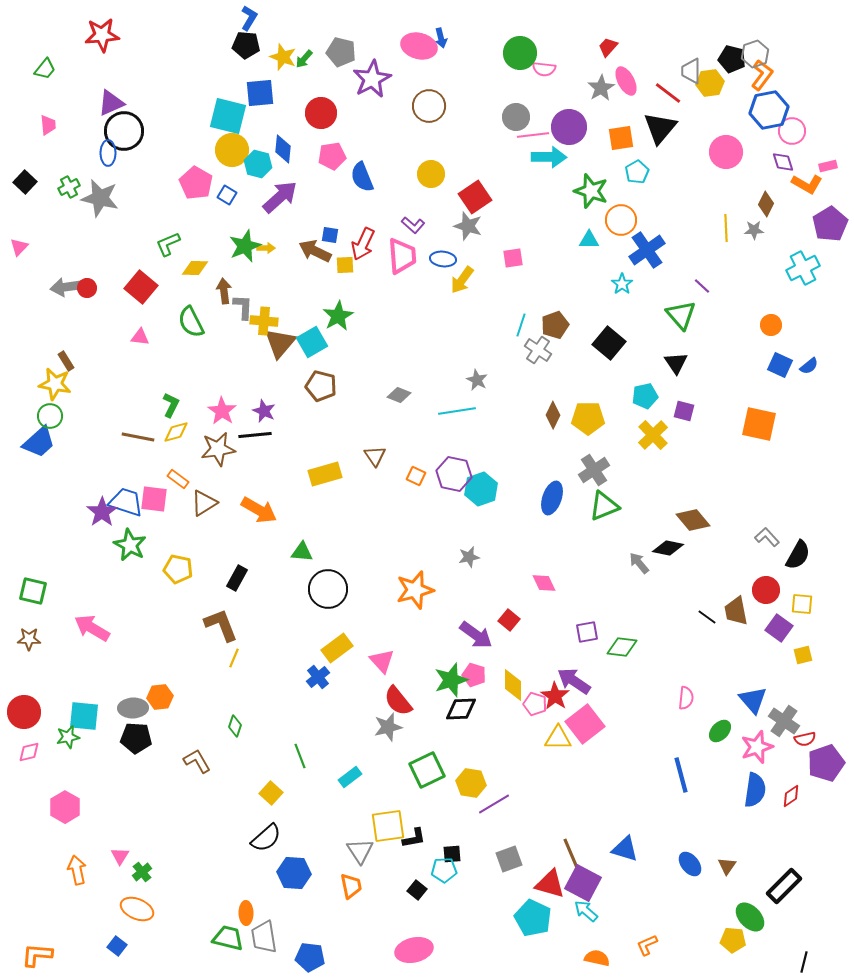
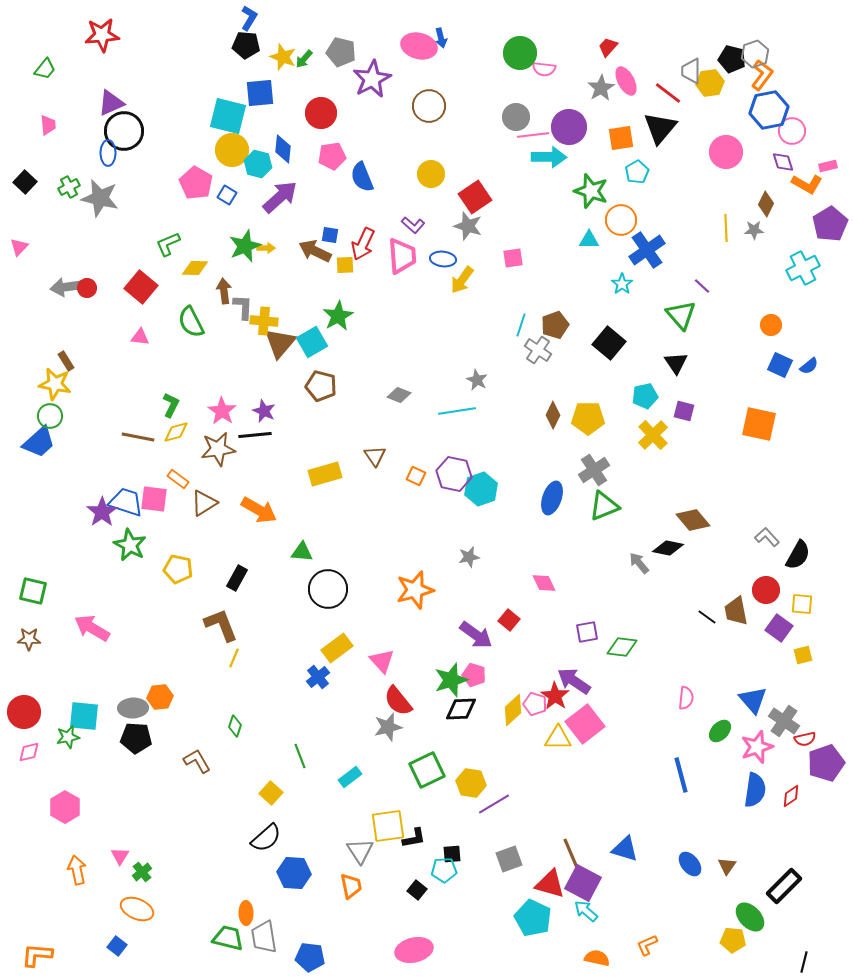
yellow diamond at (513, 685): moved 25 px down; rotated 48 degrees clockwise
